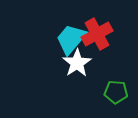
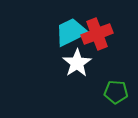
red cross: rotated 8 degrees clockwise
cyan trapezoid: moved 7 px up; rotated 24 degrees clockwise
